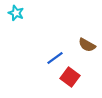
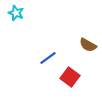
brown semicircle: moved 1 px right
blue line: moved 7 px left
